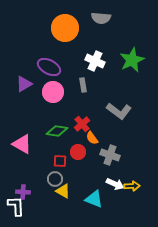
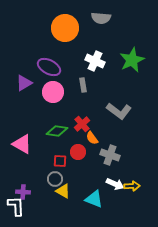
purple triangle: moved 1 px up
